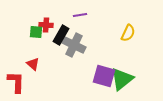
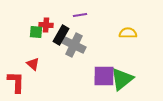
yellow semicircle: rotated 114 degrees counterclockwise
purple square: rotated 15 degrees counterclockwise
